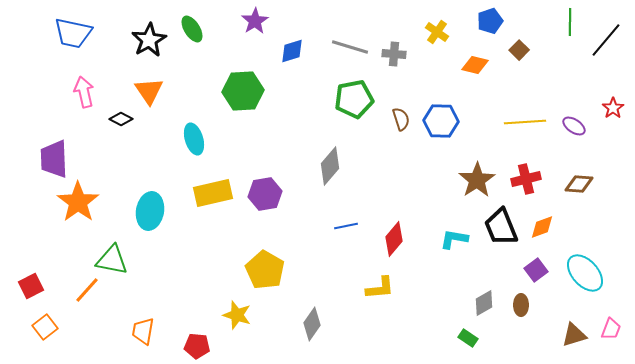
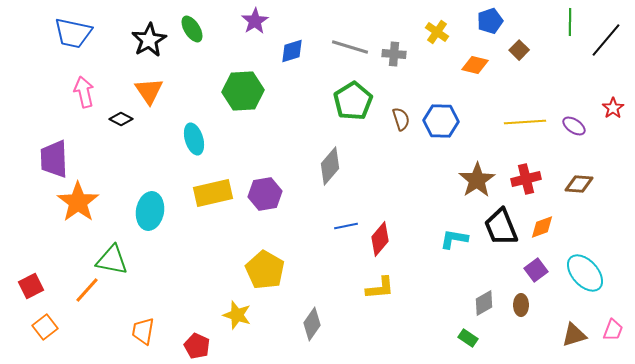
green pentagon at (354, 99): moved 1 px left, 2 px down; rotated 21 degrees counterclockwise
red diamond at (394, 239): moved 14 px left
pink trapezoid at (611, 329): moved 2 px right, 1 px down
red pentagon at (197, 346): rotated 20 degrees clockwise
